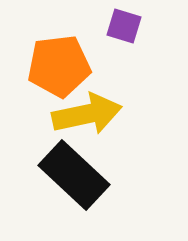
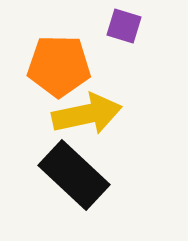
orange pentagon: rotated 8 degrees clockwise
